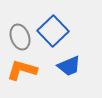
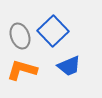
gray ellipse: moved 1 px up
